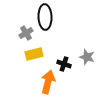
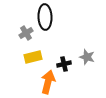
yellow rectangle: moved 1 px left, 3 px down
black cross: rotated 32 degrees counterclockwise
